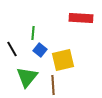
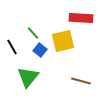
green line: rotated 48 degrees counterclockwise
black line: moved 2 px up
yellow square: moved 19 px up
green triangle: moved 1 px right
brown line: moved 28 px right, 4 px up; rotated 72 degrees counterclockwise
